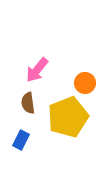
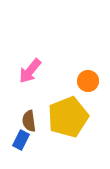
pink arrow: moved 7 px left, 1 px down
orange circle: moved 3 px right, 2 px up
brown semicircle: moved 1 px right, 18 px down
